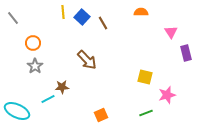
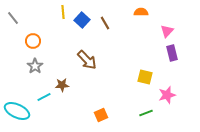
blue square: moved 3 px down
brown line: moved 2 px right
pink triangle: moved 4 px left, 1 px up; rotated 16 degrees clockwise
orange circle: moved 2 px up
purple rectangle: moved 14 px left
brown star: moved 2 px up
cyan line: moved 4 px left, 2 px up
